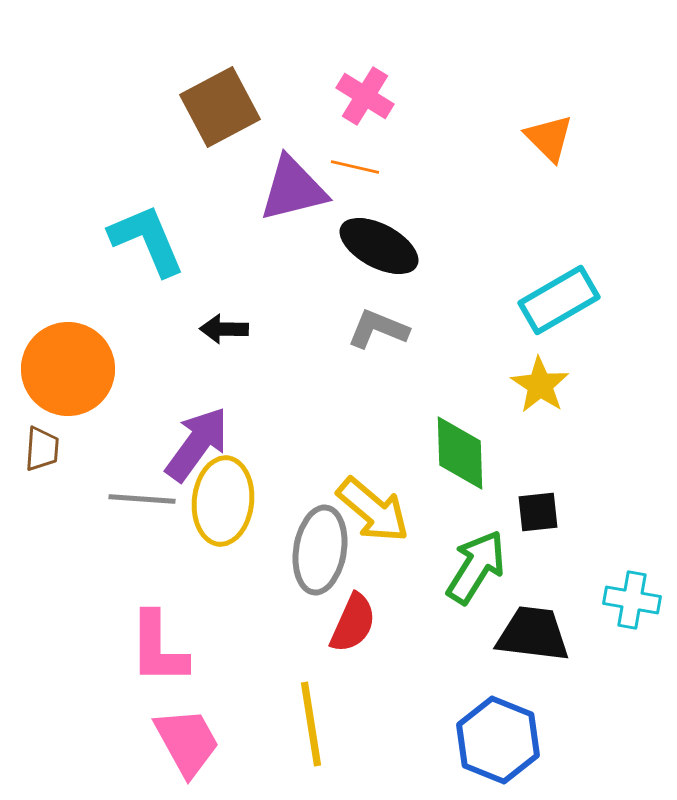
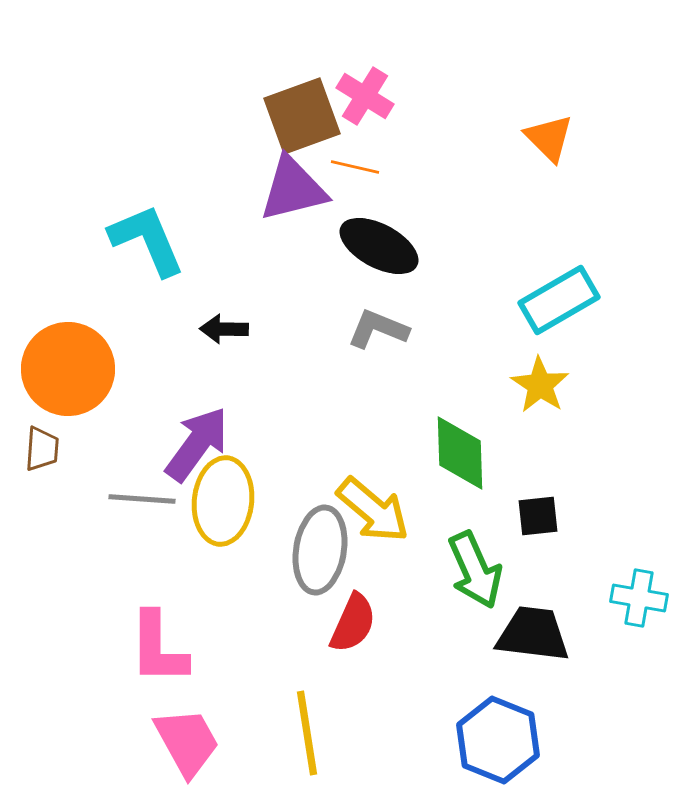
brown square: moved 82 px right, 9 px down; rotated 8 degrees clockwise
black square: moved 4 px down
green arrow: moved 1 px left, 3 px down; rotated 124 degrees clockwise
cyan cross: moved 7 px right, 2 px up
yellow line: moved 4 px left, 9 px down
